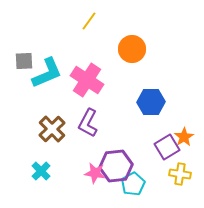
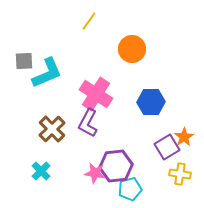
pink cross: moved 9 px right, 14 px down
cyan pentagon: moved 3 px left, 5 px down; rotated 15 degrees clockwise
